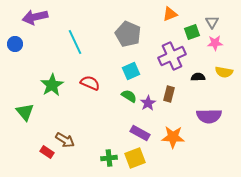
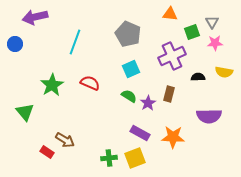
orange triangle: rotated 28 degrees clockwise
cyan line: rotated 45 degrees clockwise
cyan square: moved 2 px up
